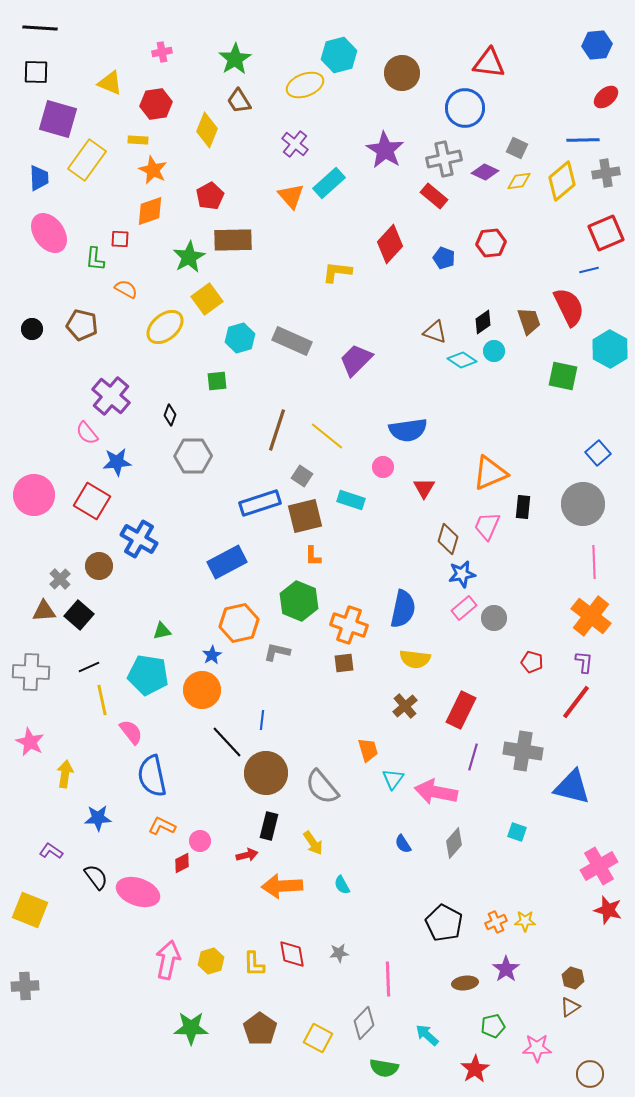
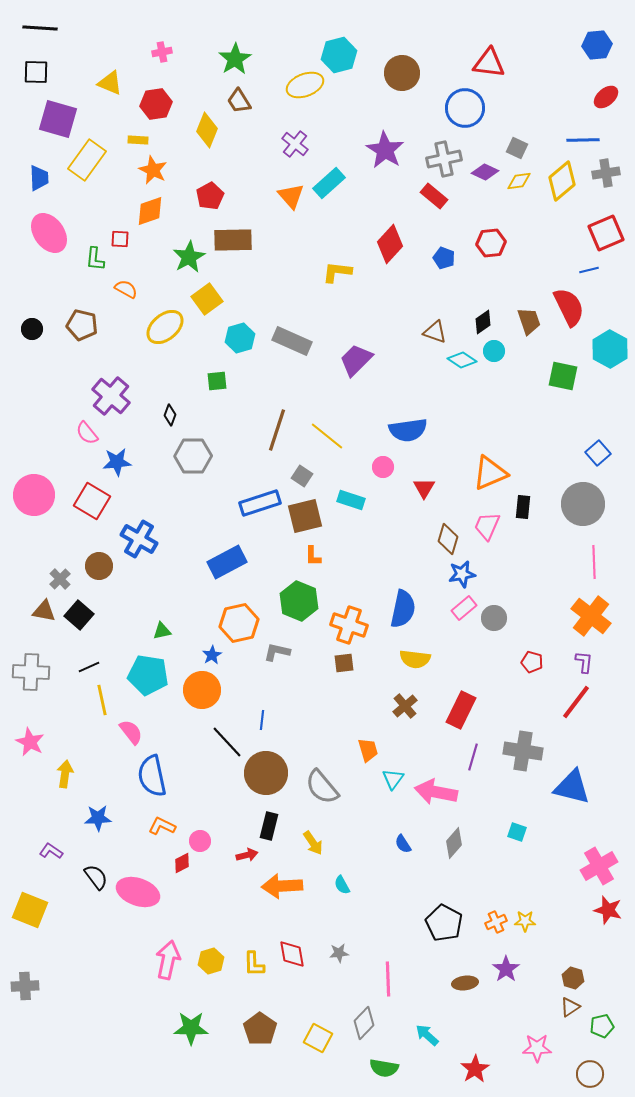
brown triangle at (44, 611): rotated 15 degrees clockwise
green pentagon at (493, 1026): moved 109 px right
